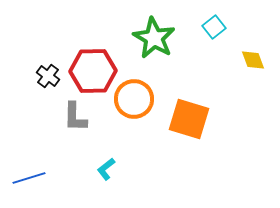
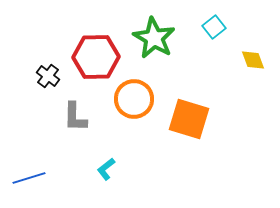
red hexagon: moved 3 px right, 14 px up
